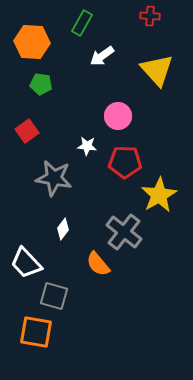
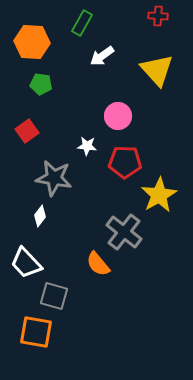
red cross: moved 8 px right
white diamond: moved 23 px left, 13 px up
